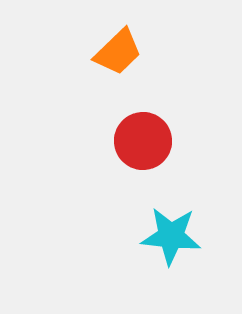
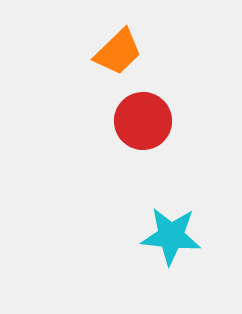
red circle: moved 20 px up
